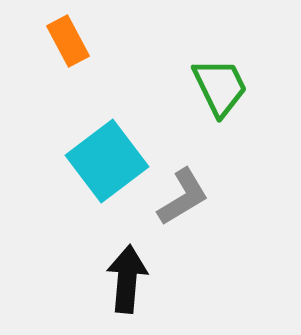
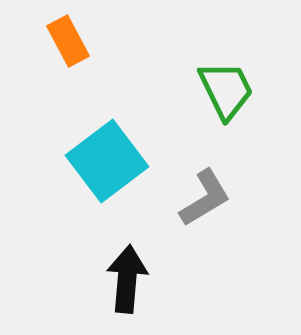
green trapezoid: moved 6 px right, 3 px down
gray L-shape: moved 22 px right, 1 px down
